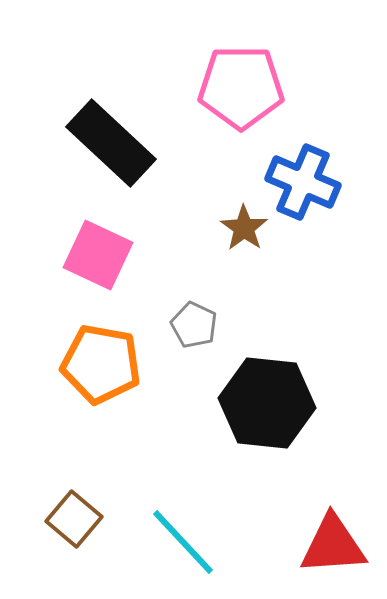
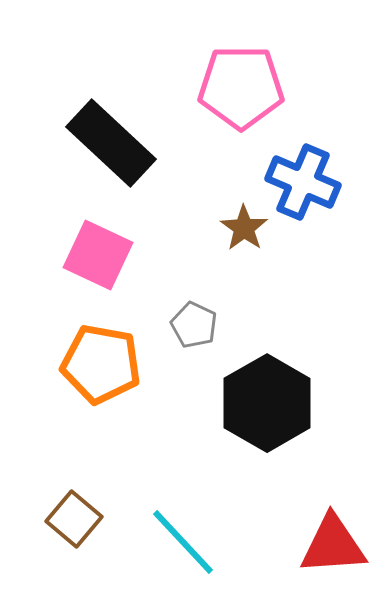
black hexagon: rotated 24 degrees clockwise
